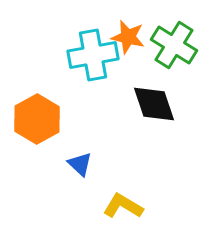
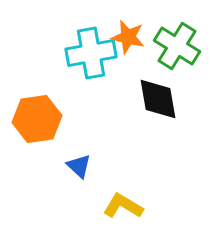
green cross: moved 3 px right, 1 px down
cyan cross: moved 2 px left, 2 px up
black diamond: moved 4 px right, 5 px up; rotated 9 degrees clockwise
orange hexagon: rotated 21 degrees clockwise
blue triangle: moved 1 px left, 2 px down
